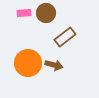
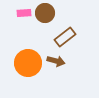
brown circle: moved 1 px left
brown arrow: moved 2 px right, 4 px up
